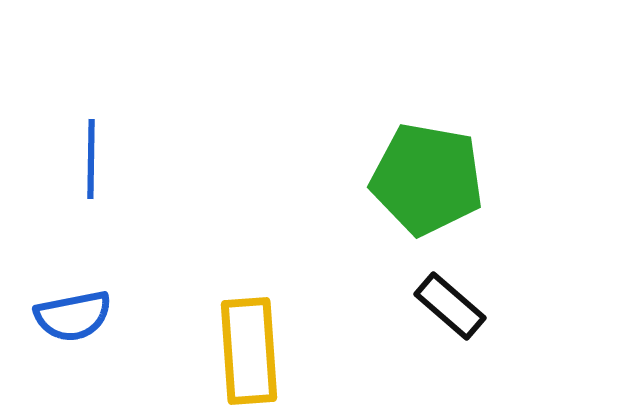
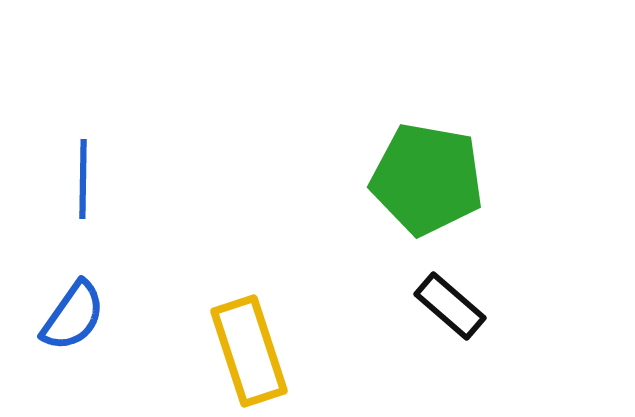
blue line: moved 8 px left, 20 px down
blue semicircle: rotated 44 degrees counterclockwise
yellow rectangle: rotated 14 degrees counterclockwise
